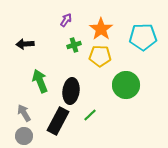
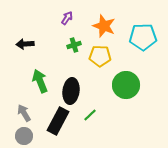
purple arrow: moved 1 px right, 2 px up
orange star: moved 3 px right, 3 px up; rotated 15 degrees counterclockwise
